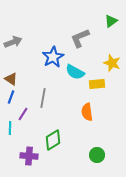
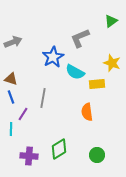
brown triangle: rotated 16 degrees counterclockwise
blue line: rotated 40 degrees counterclockwise
cyan line: moved 1 px right, 1 px down
green diamond: moved 6 px right, 9 px down
